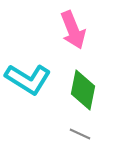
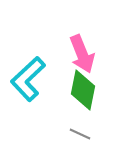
pink arrow: moved 9 px right, 24 px down
cyan L-shape: rotated 105 degrees clockwise
